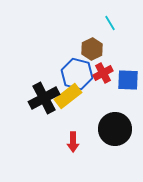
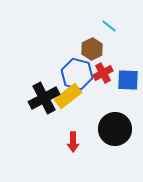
cyan line: moved 1 px left, 3 px down; rotated 21 degrees counterclockwise
